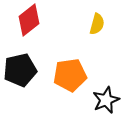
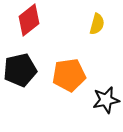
orange pentagon: moved 1 px left
black star: rotated 12 degrees clockwise
